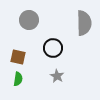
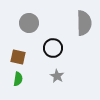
gray circle: moved 3 px down
